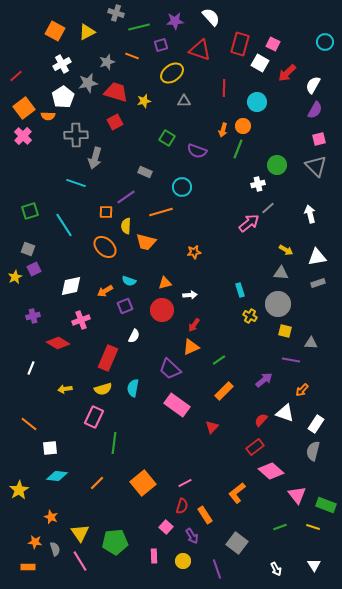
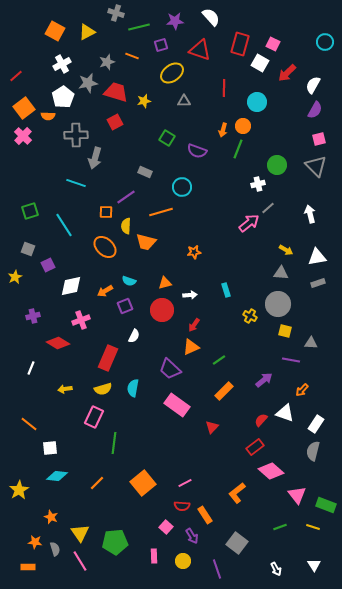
purple square at (34, 269): moved 14 px right, 4 px up
cyan rectangle at (240, 290): moved 14 px left
red semicircle at (182, 506): rotated 77 degrees clockwise
